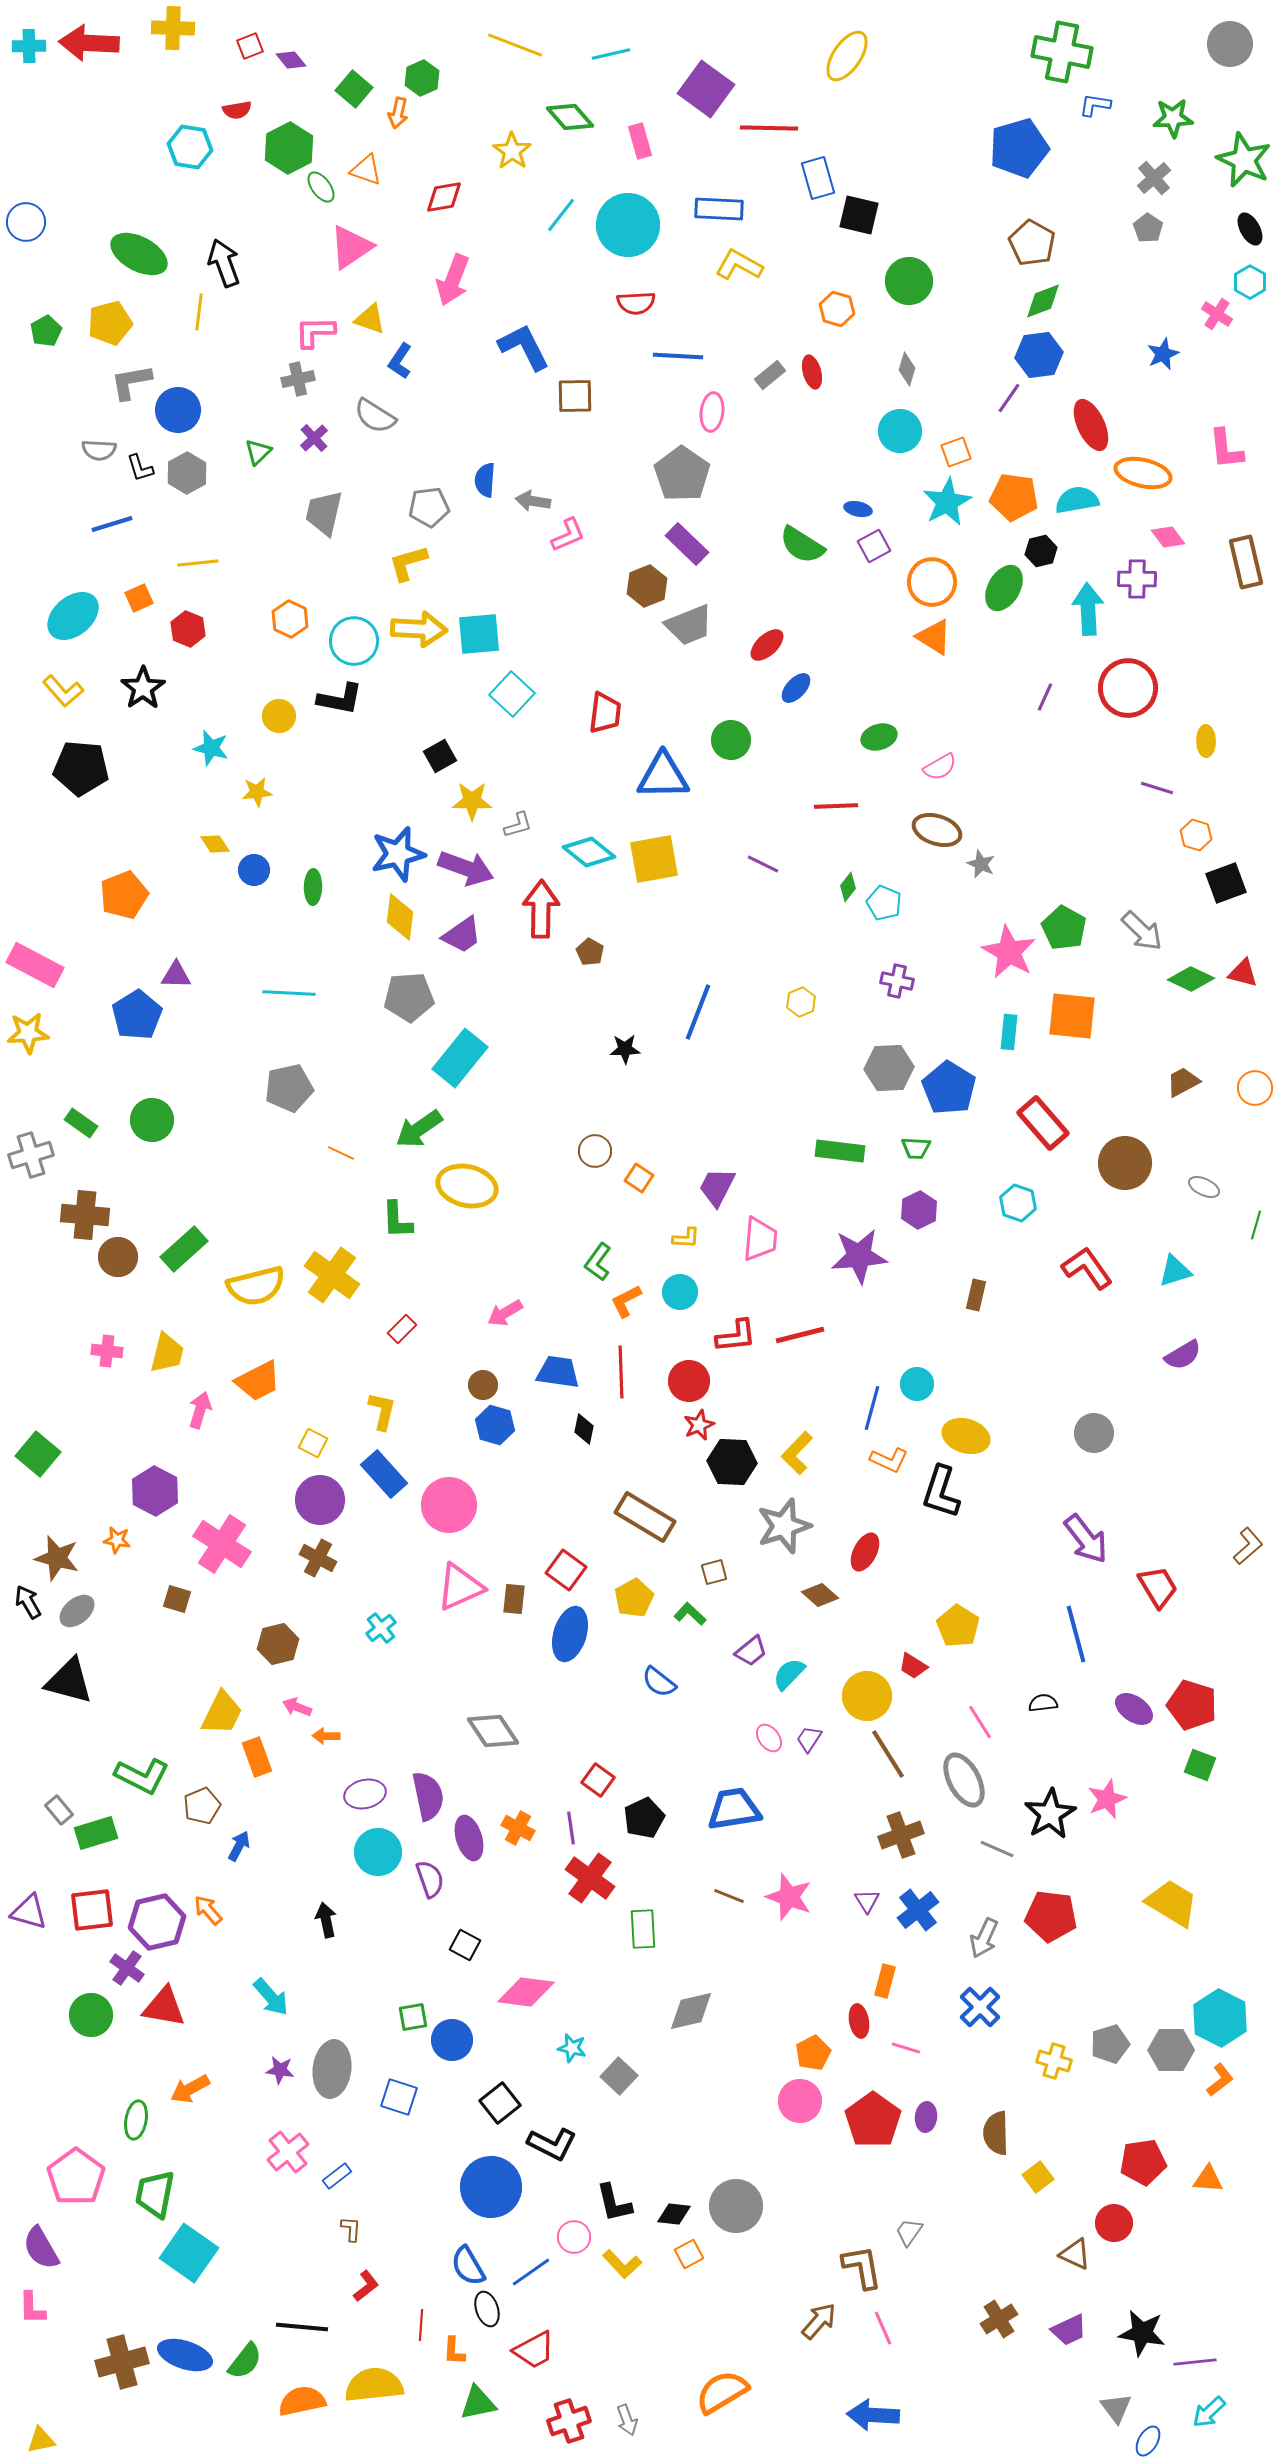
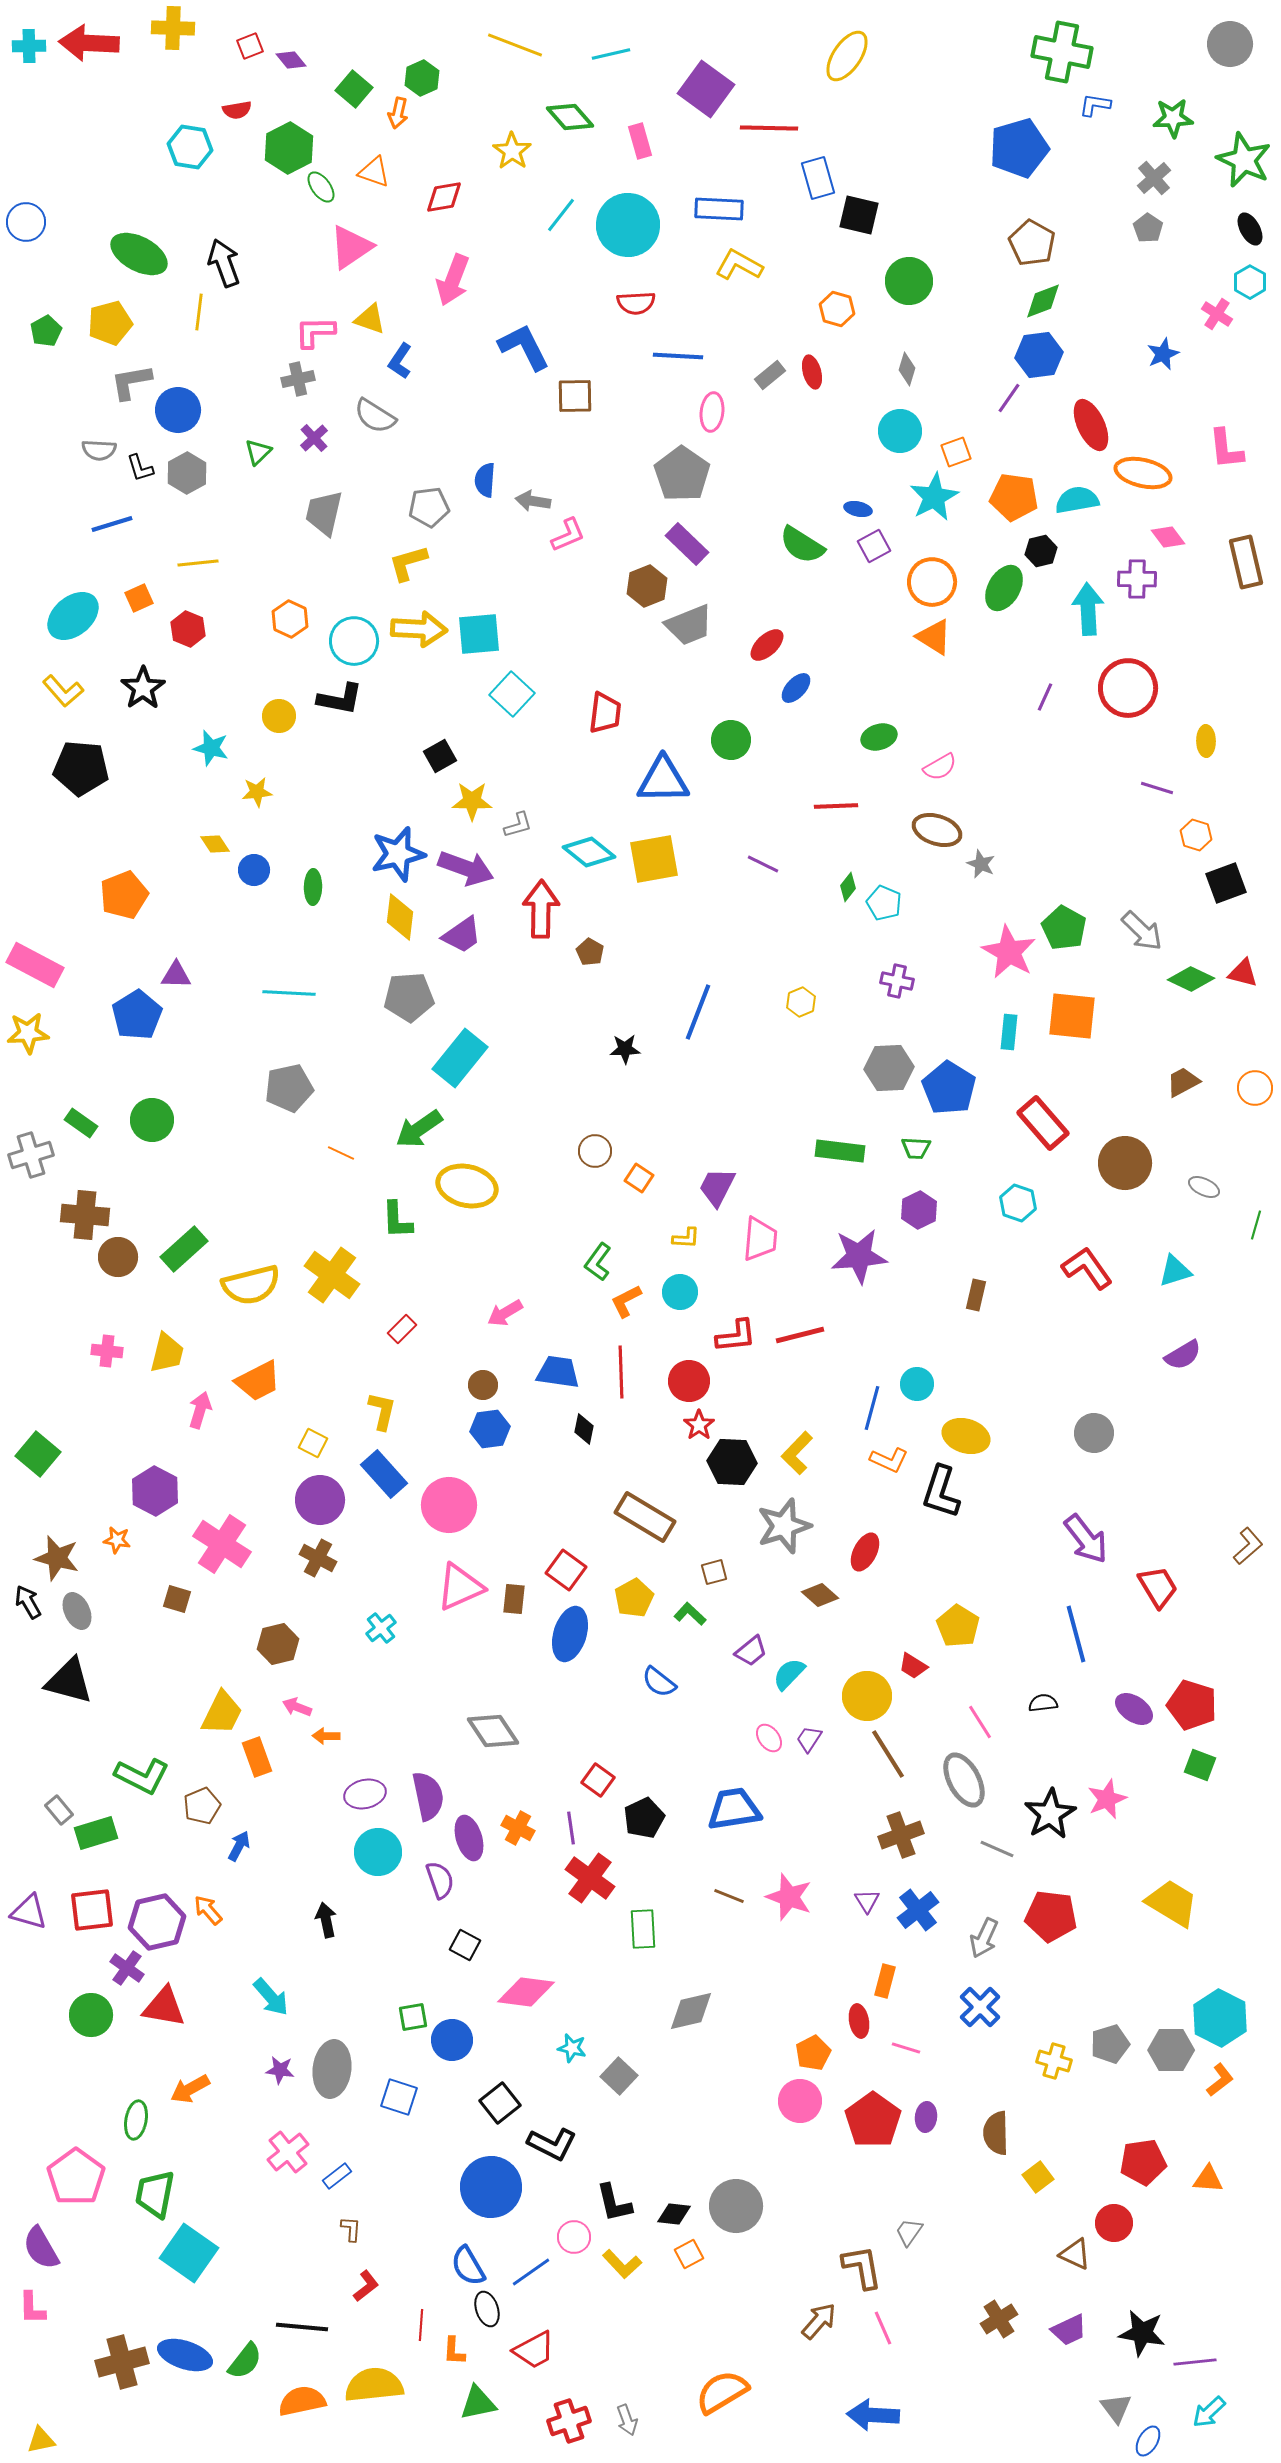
orange triangle at (366, 170): moved 8 px right, 2 px down
cyan star at (947, 502): moved 13 px left, 5 px up
blue triangle at (663, 776): moved 4 px down
yellow semicircle at (256, 1286): moved 5 px left, 1 px up
blue hexagon at (495, 1425): moved 5 px left, 4 px down; rotated 24 degrees counterclockwise
red star at (699, 1425): rotated 12 degrees counterclockwise
gray ellipse at (77, 1611): rotated 75 degrees counterclockwise
purple semicircle at (430, 1879): moved 10 px right, 1 px down
